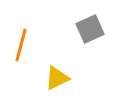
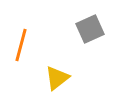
yellow triangle: rotated 12 degrees counterclockwise
